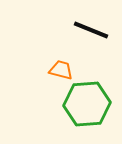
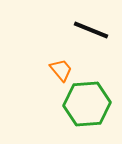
orange trapezoid: rotated 35 degrees clockwise
